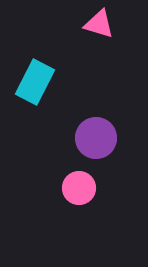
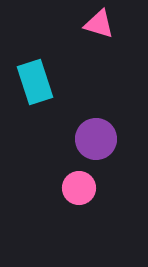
cyan rectangle: rotated 45 degrees counterclockwise
purple circle: moved 1 px down
